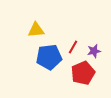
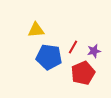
blue pentagon: rotated 15 degrees clockwise
